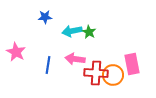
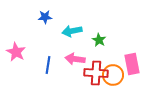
green star: moved 10 px right, 8 px down
